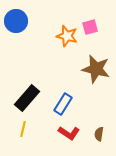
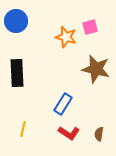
orange star: moved 1 px left, 1 px down
black rectangle: moved 10 px left, 25 px up; rotated 44 degrees counterclockwise
